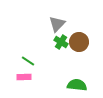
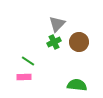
green cross: moved 7 px left; rotated 32 degrees clockwise
